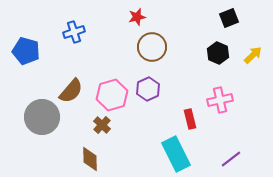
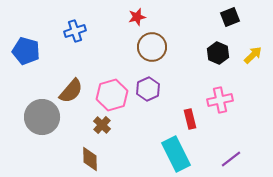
black square: moved 1 px right, 1 px up
blue cross: moved 1 px right, 1 px up
